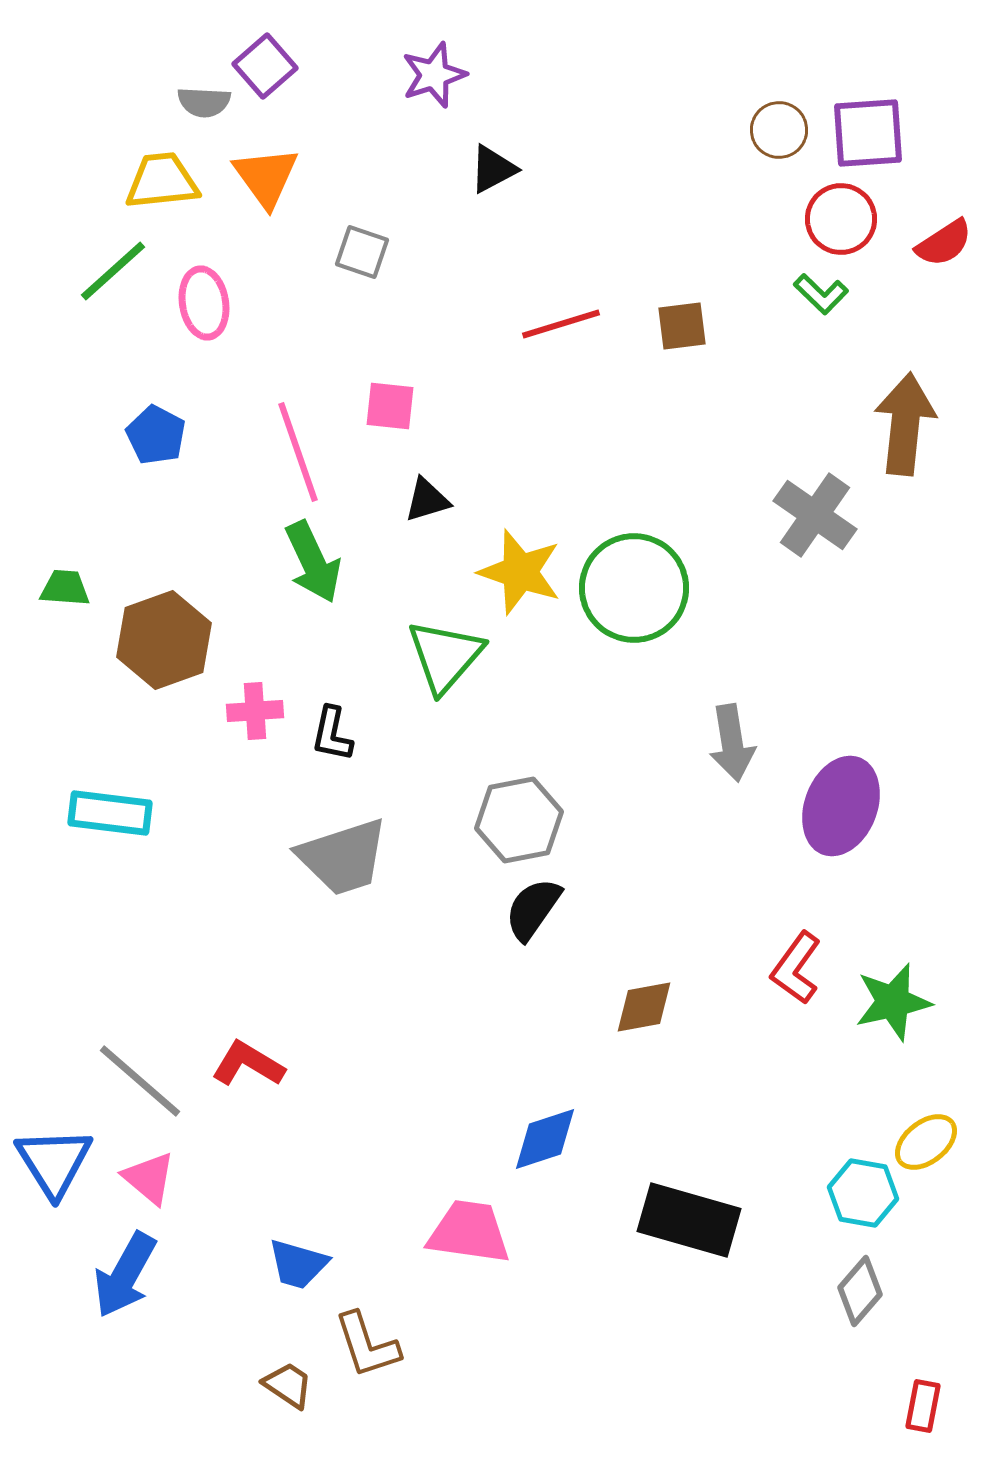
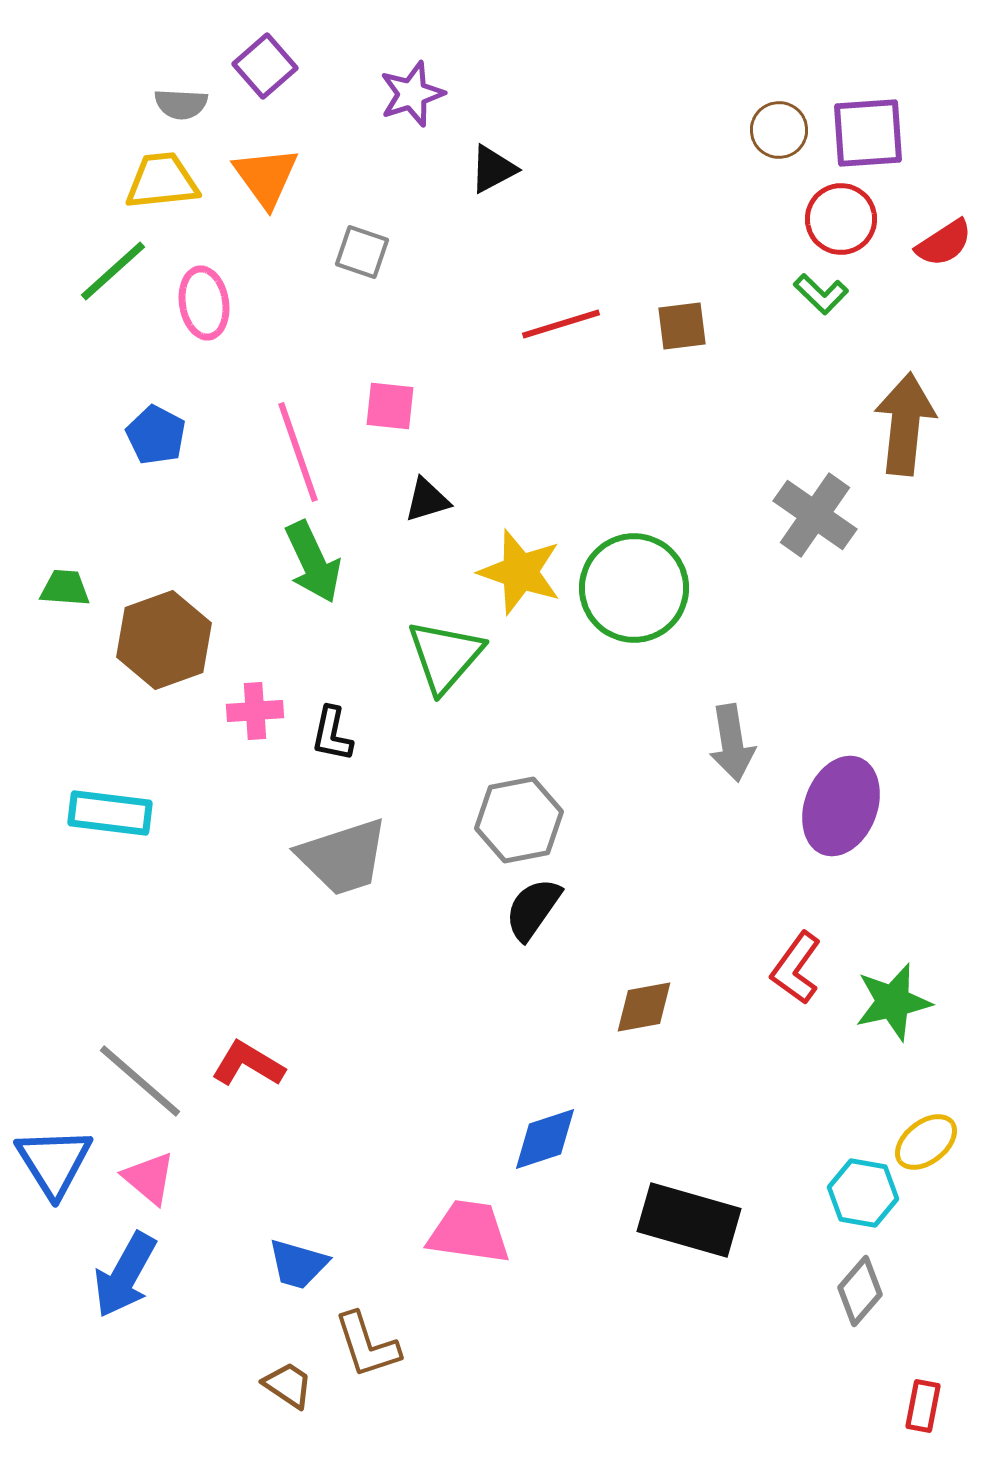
purple star at (434, 75): moved 22 px left, 19 px down
gray semicircle at (204, 102): moved 23 px left, 2 px down
